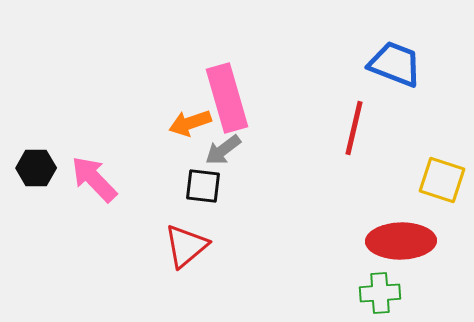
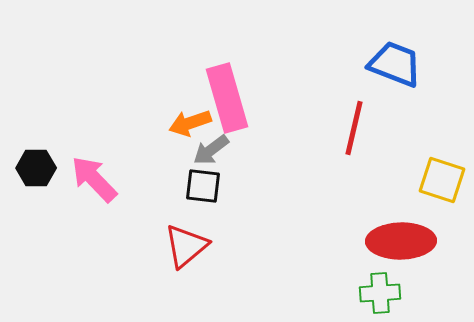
gray arrow: moved 12 px left
